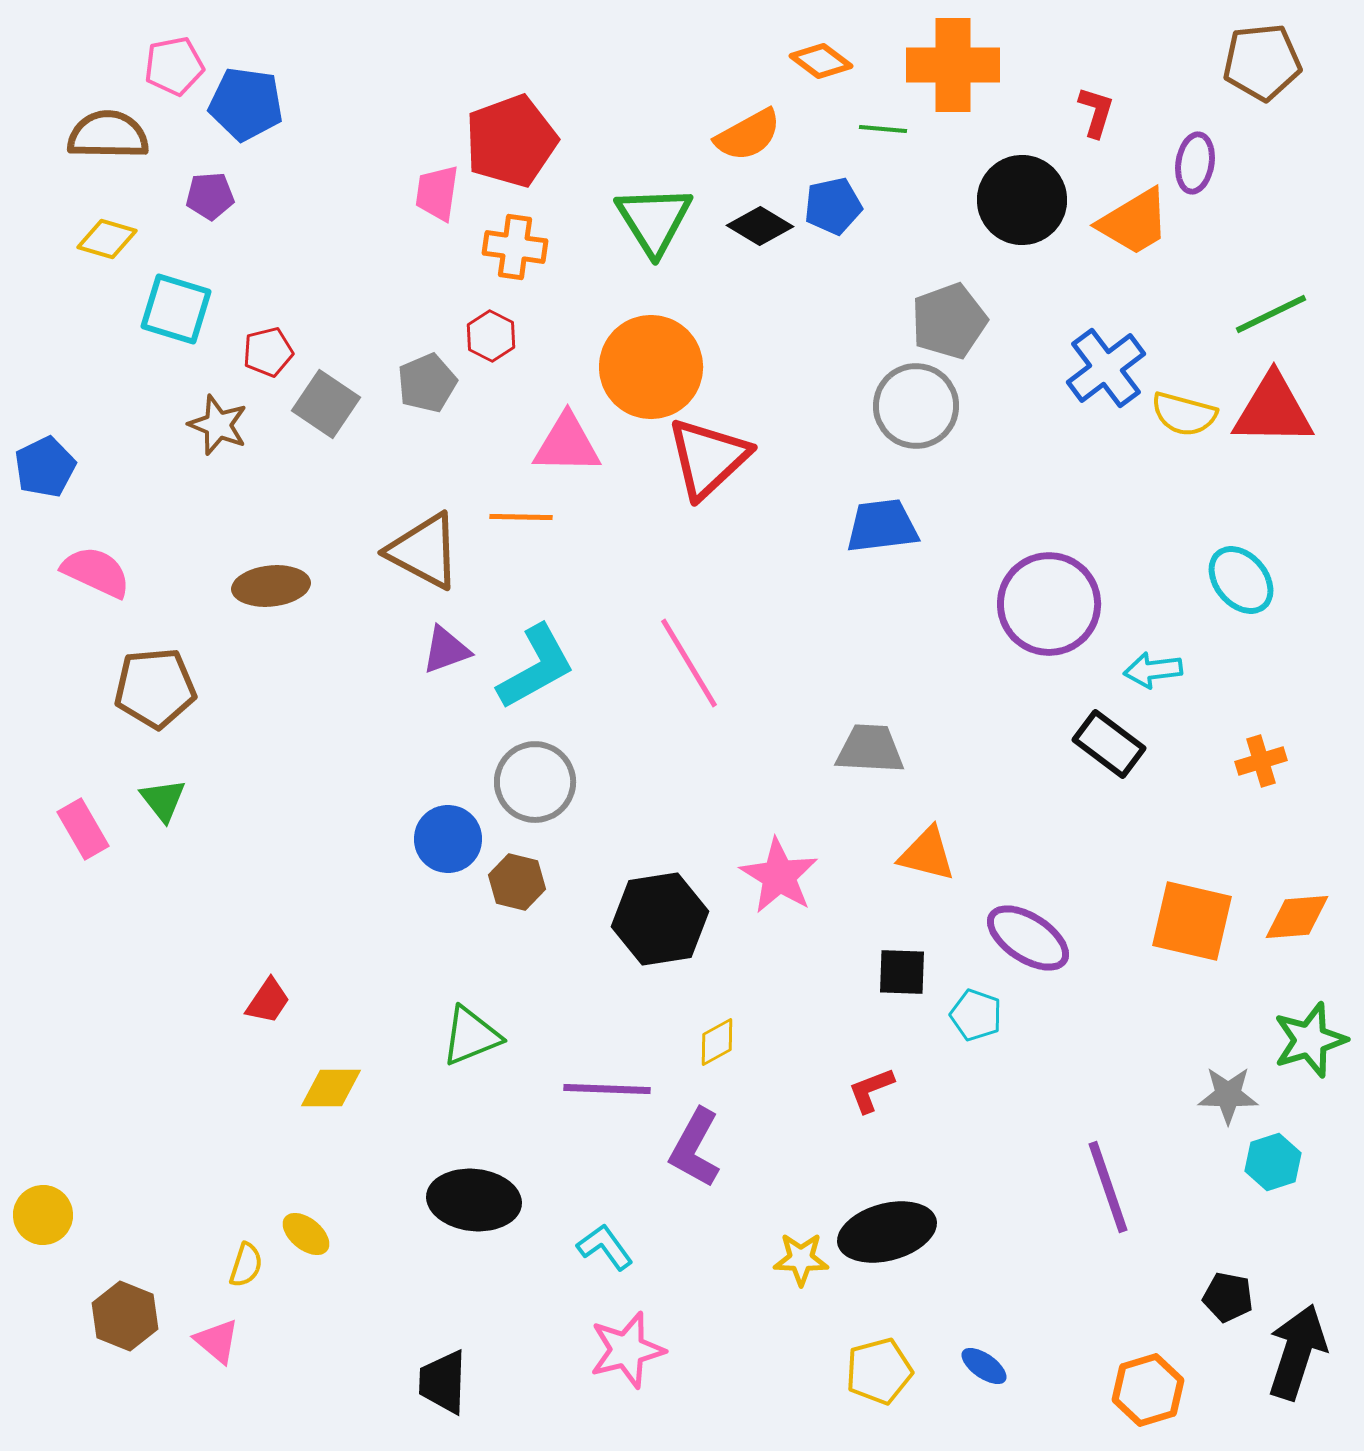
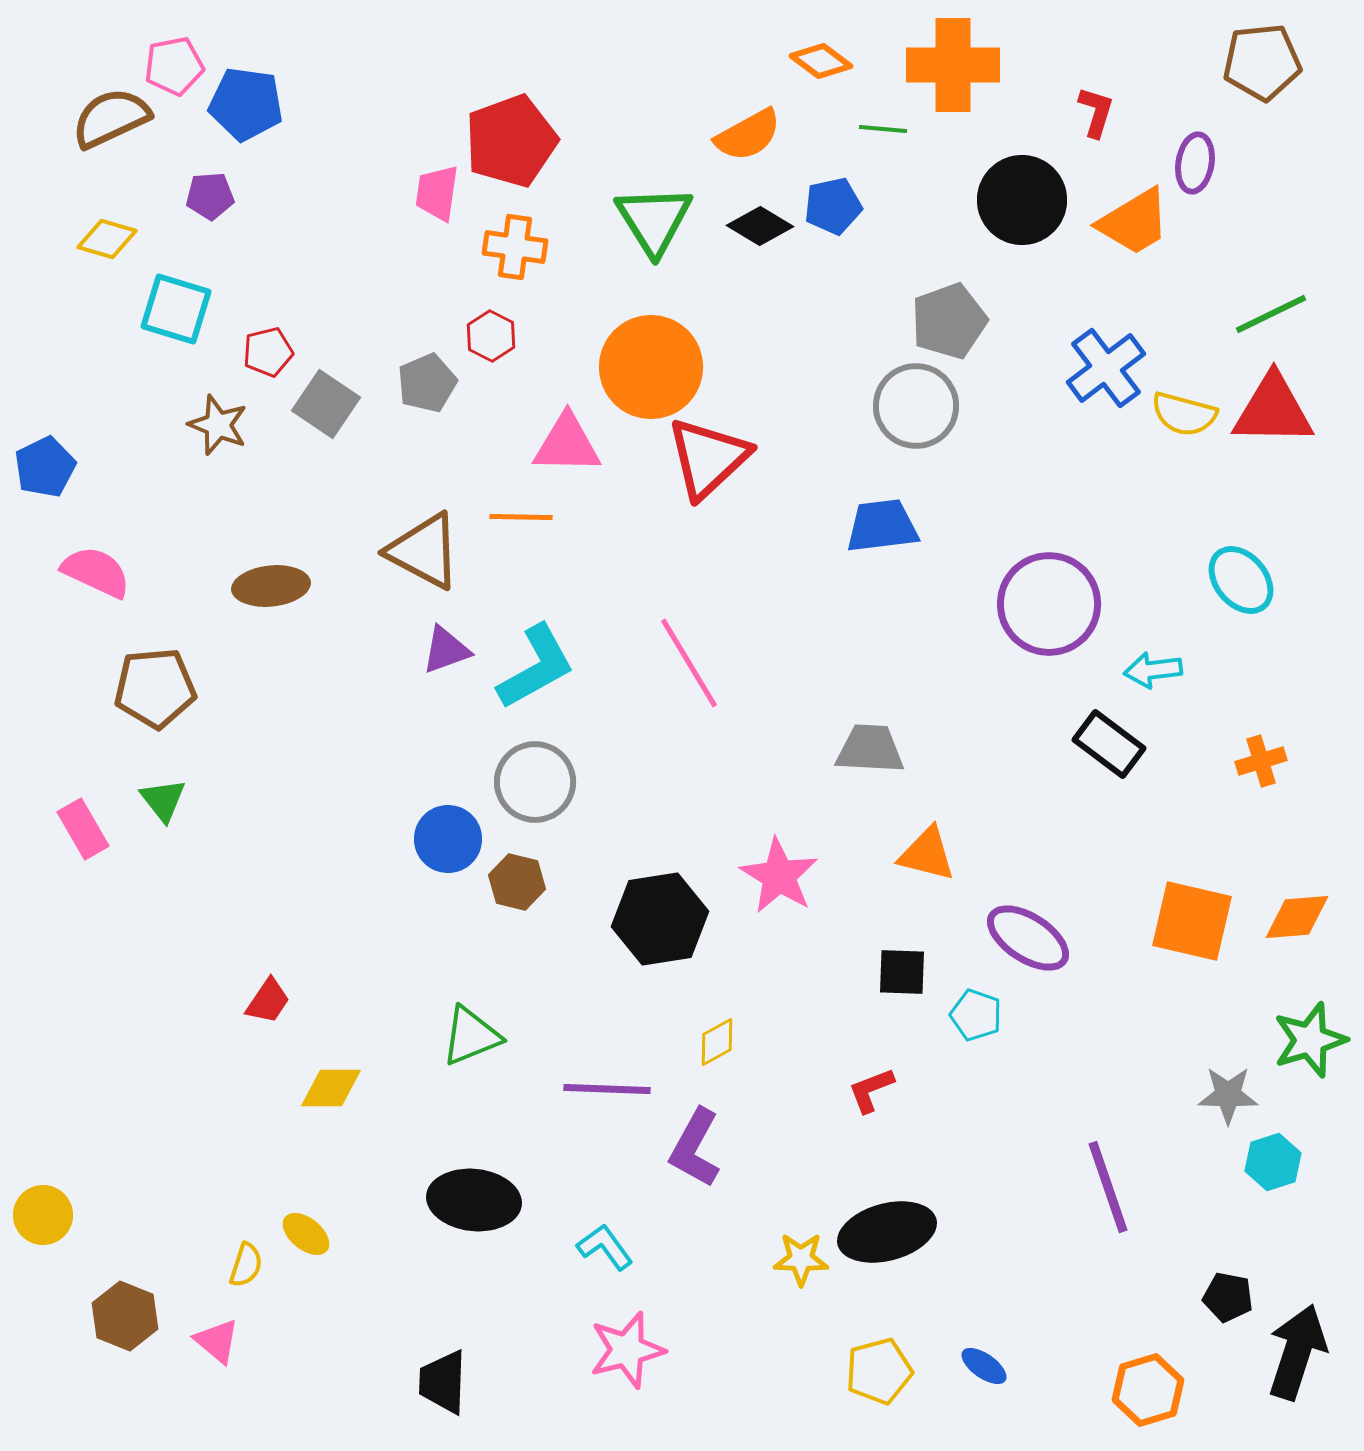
brown semicircle at (108, 135): moved 3 px right, 17 px up; rotated 26 degrees counterclockwise
